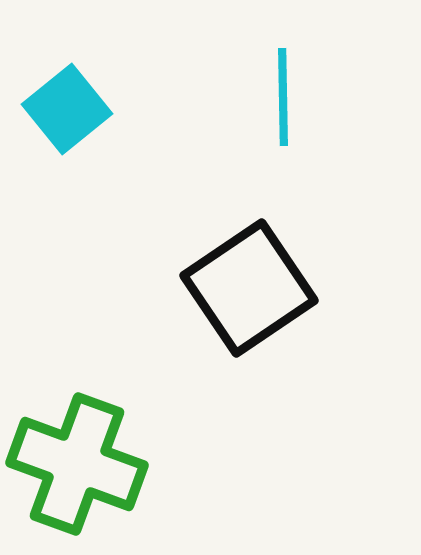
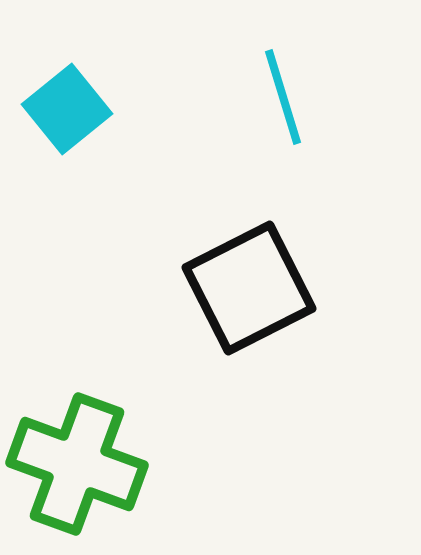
cyan line: rotated 16 degrees counterclockwise
black square: rotated 7 degrees clockwise
